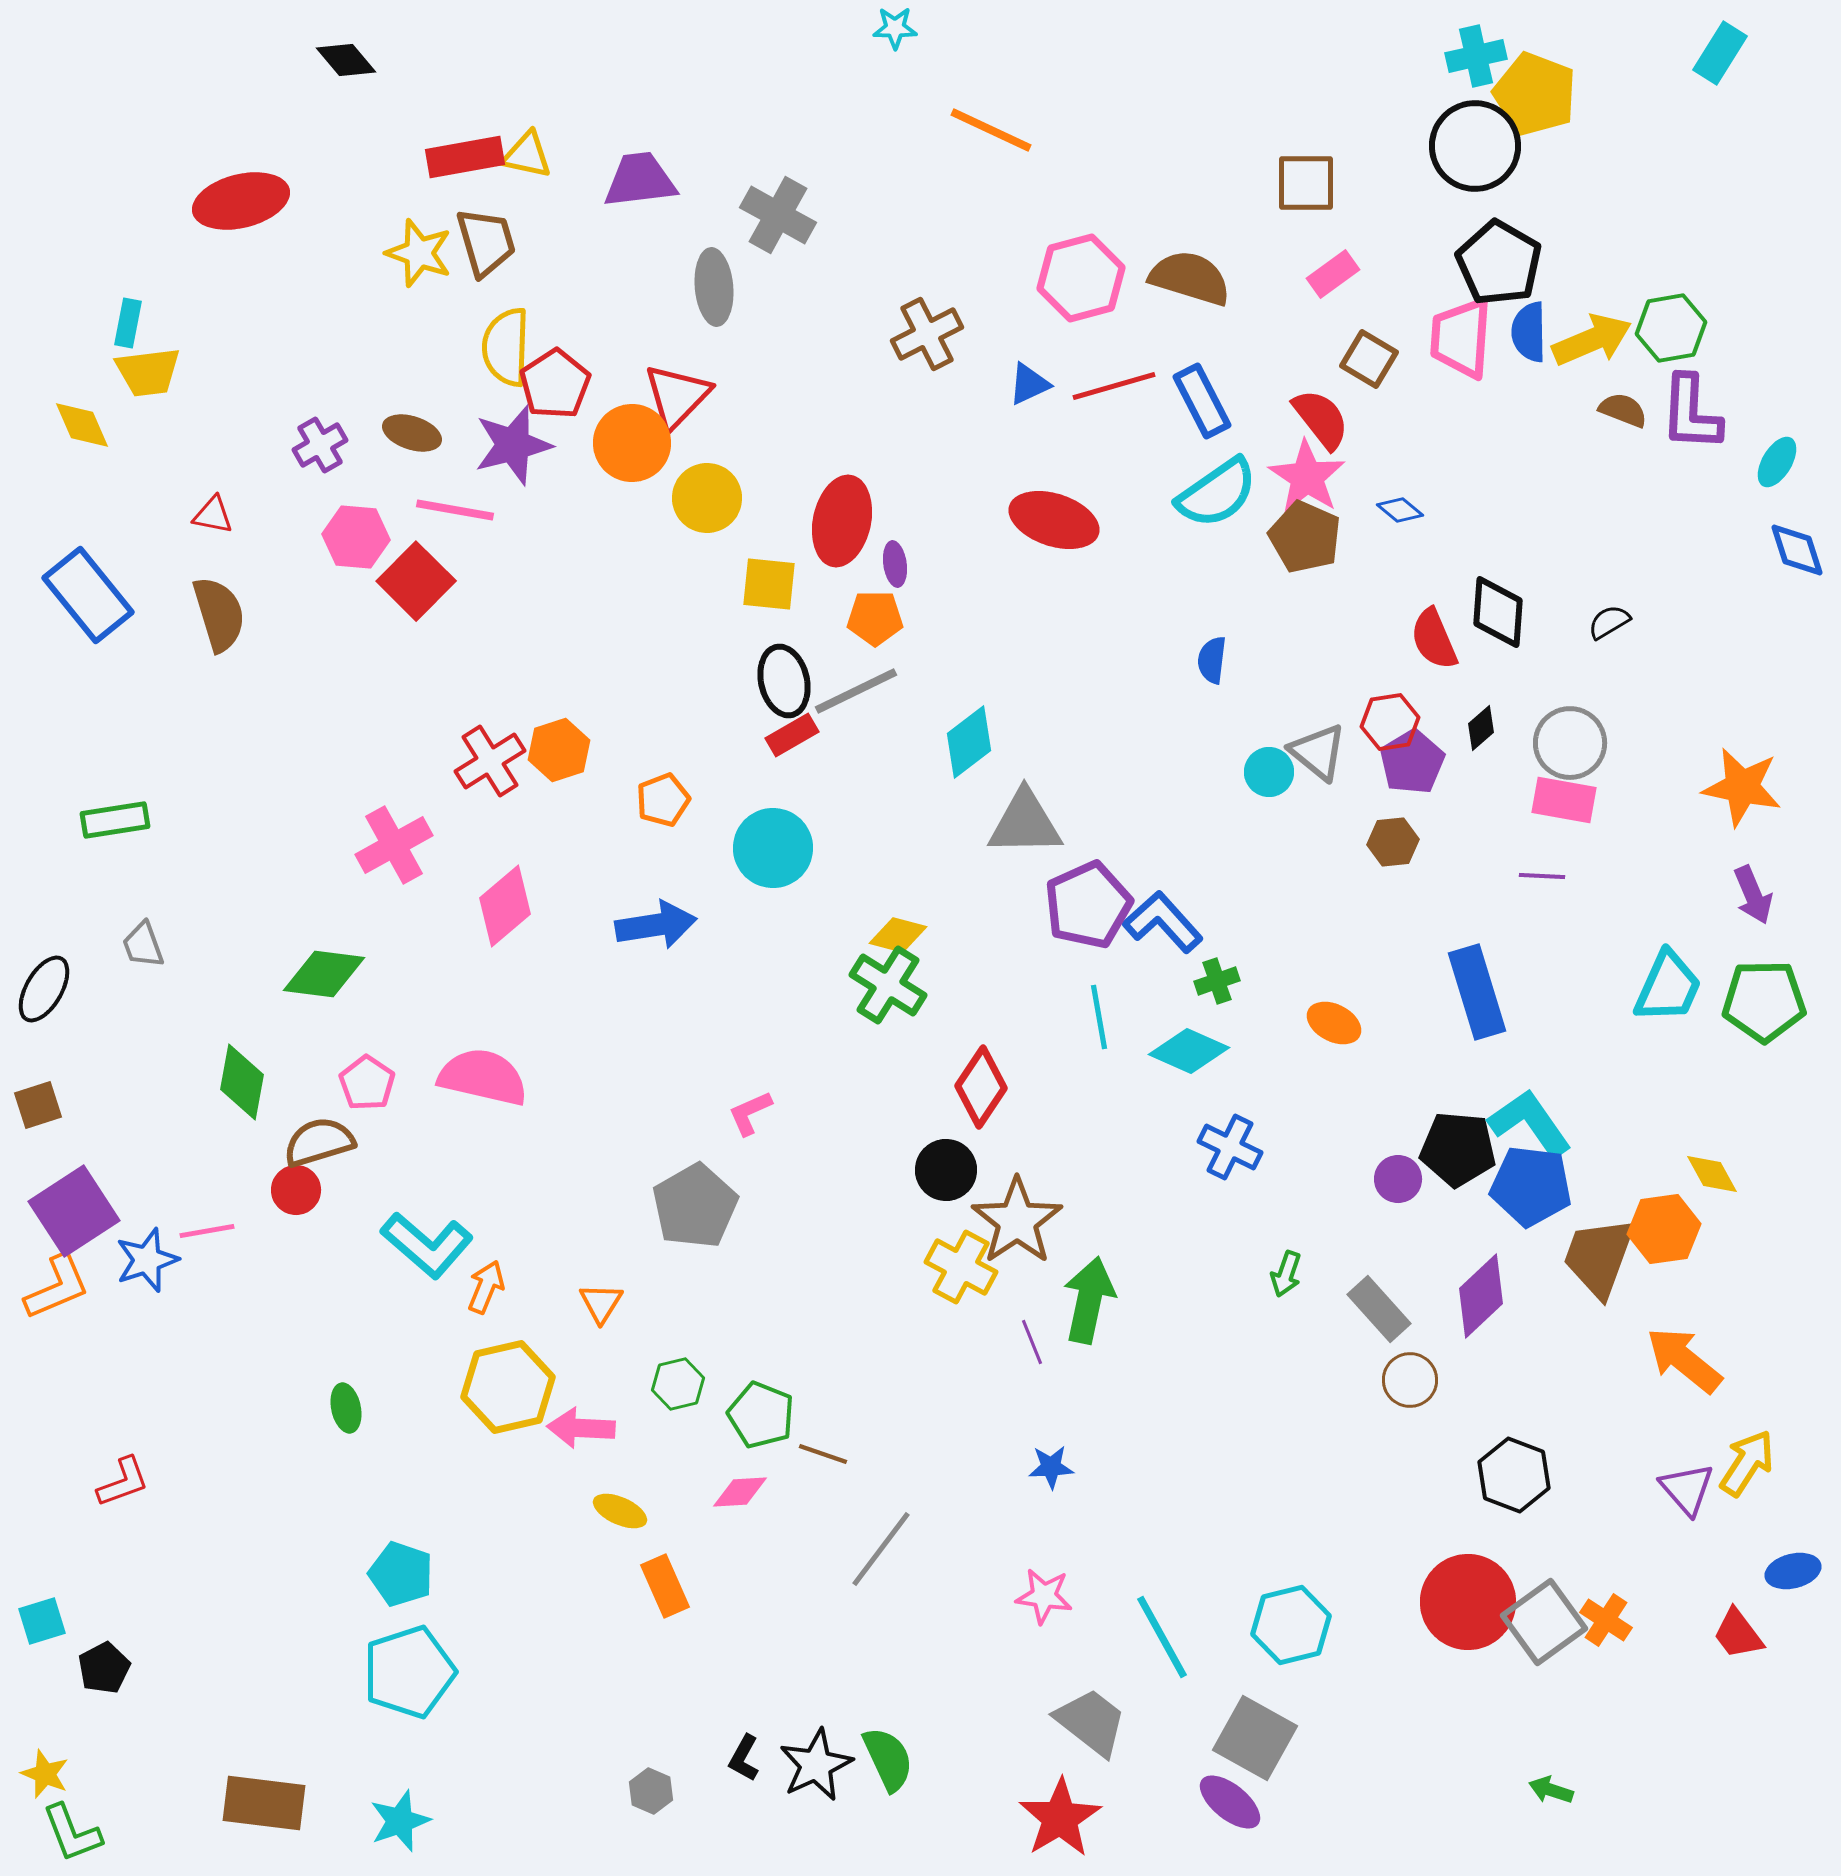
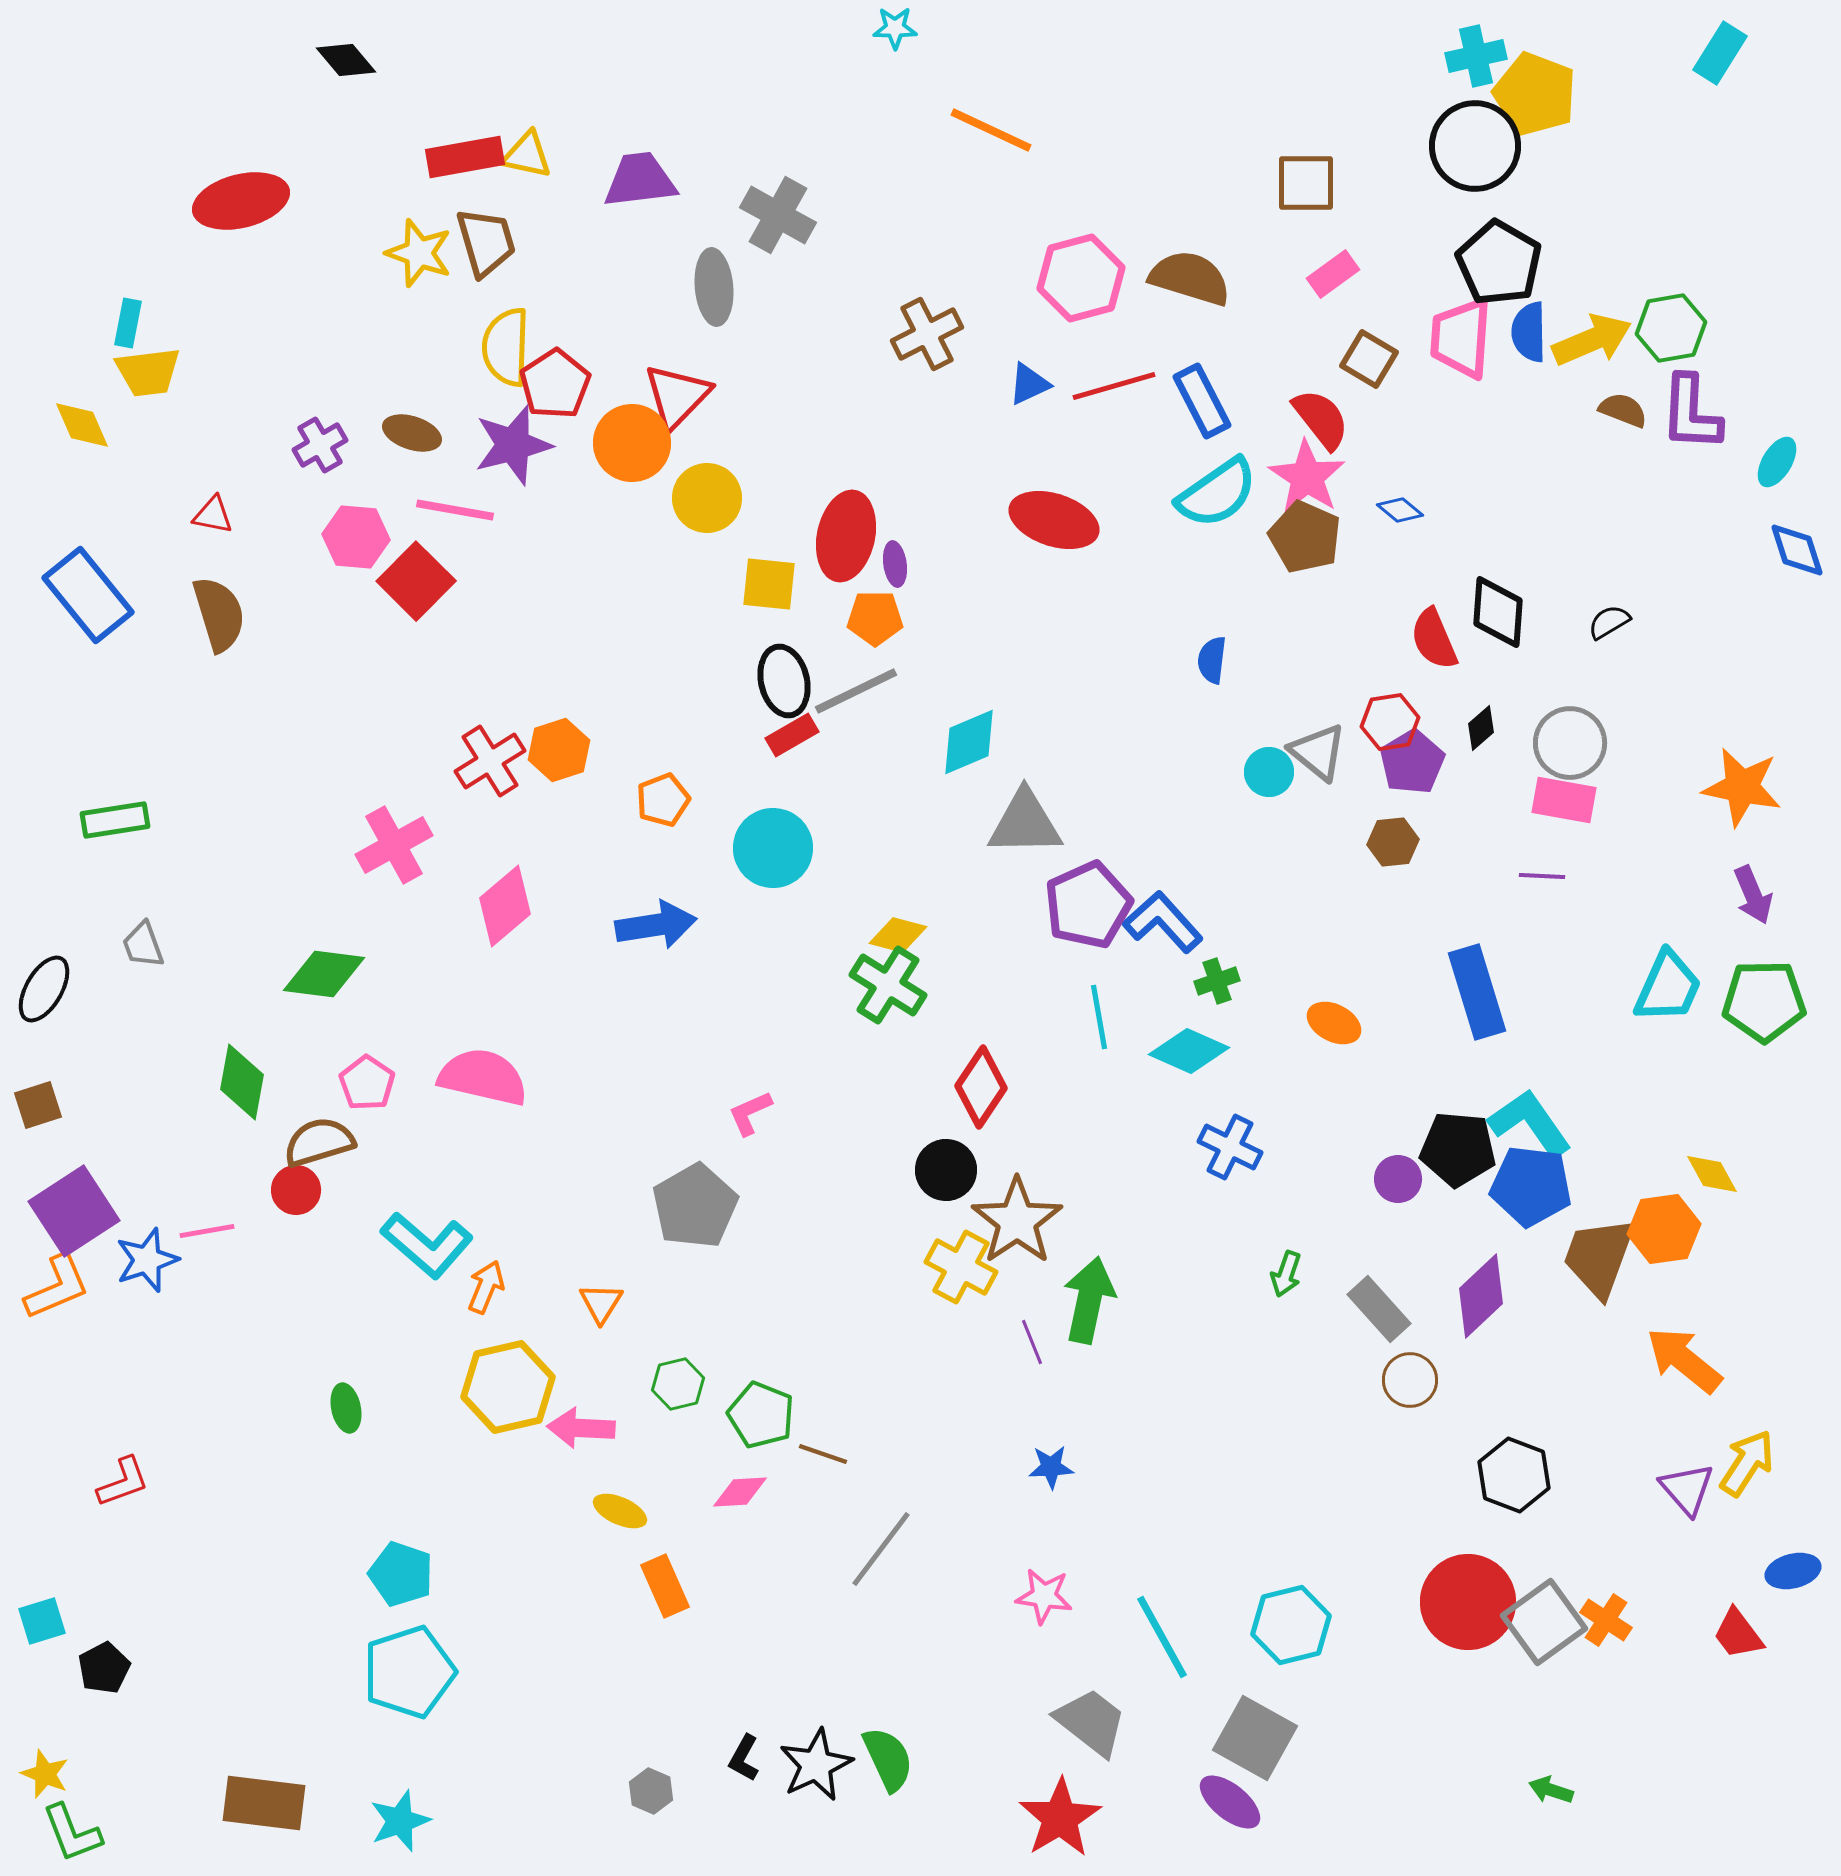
red ellipse at (842, 521): moved 4 px right, 15 px down
cyan diamond at (969, 742): rotated 14 degrees clockwise
